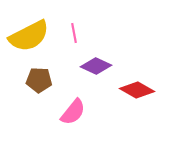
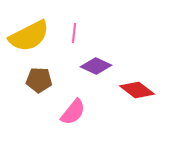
pink line: rotated 18 degrees clockwise
red diamond: rotated 8 degrees clockwise
